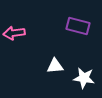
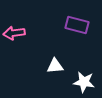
purple rectangle: moved 1 px left, 1 px up
white star: moved 4 px down
